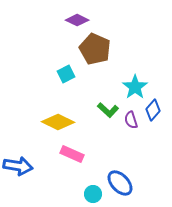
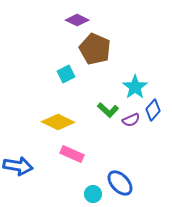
purple semicircle: rotated 96 degrees counterclockwise
